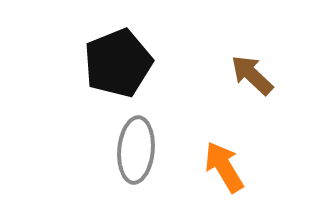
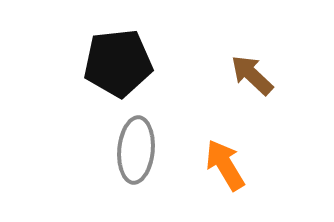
black pentagon: rotated 16 degrees clockwise
orange arrow: moved 1 px right, 2 px up
